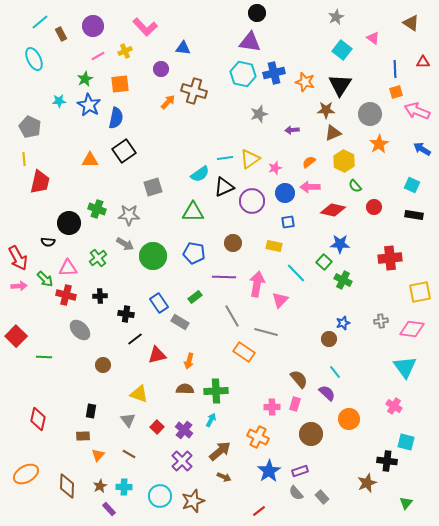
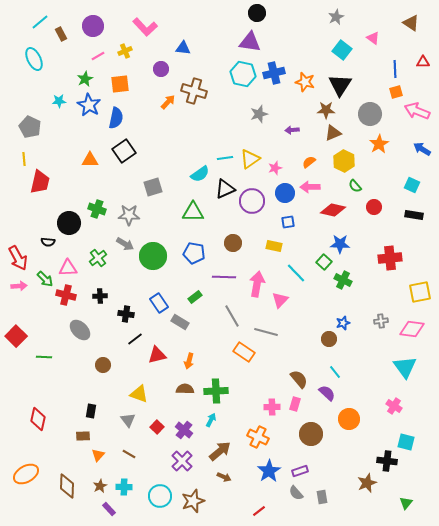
black triangle at (224, 187): moved 1 px right, 2 px down
gray rectangle at (322, 497): rotated 32 degrees clockwise
